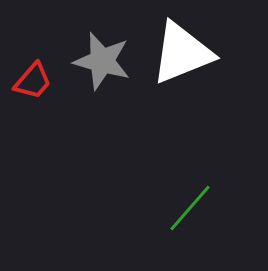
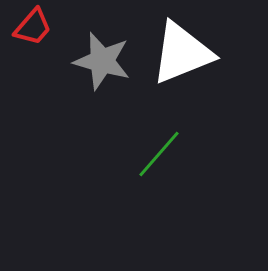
red trapezoid: moved 54 px up
green line: moved 31 px left, 54 px up
